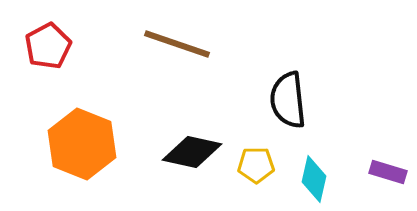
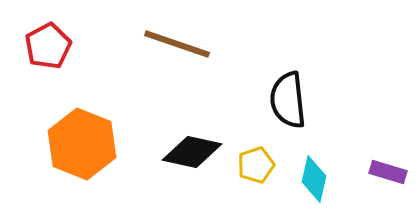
yellow pentagon: rotated 18 degrees counterclockwise
